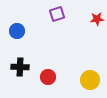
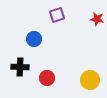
purple square: moved 1 px down
red star: rotated 16 degrees clockwise
blue circle: moved 17 px right, 8 px down
red circle: moved 1 px left, 1 px down
